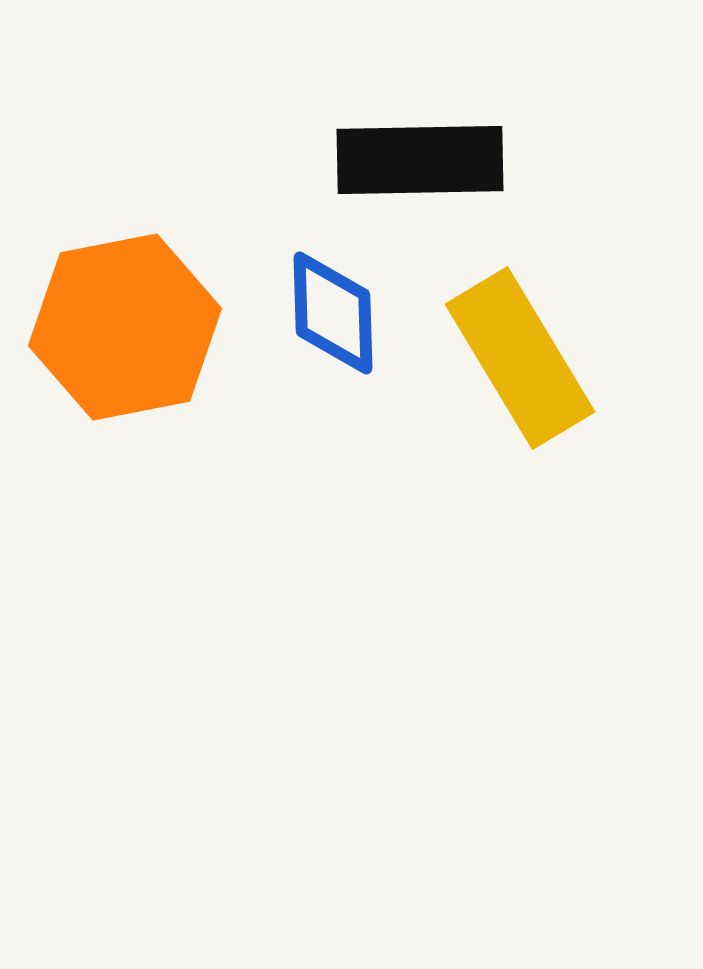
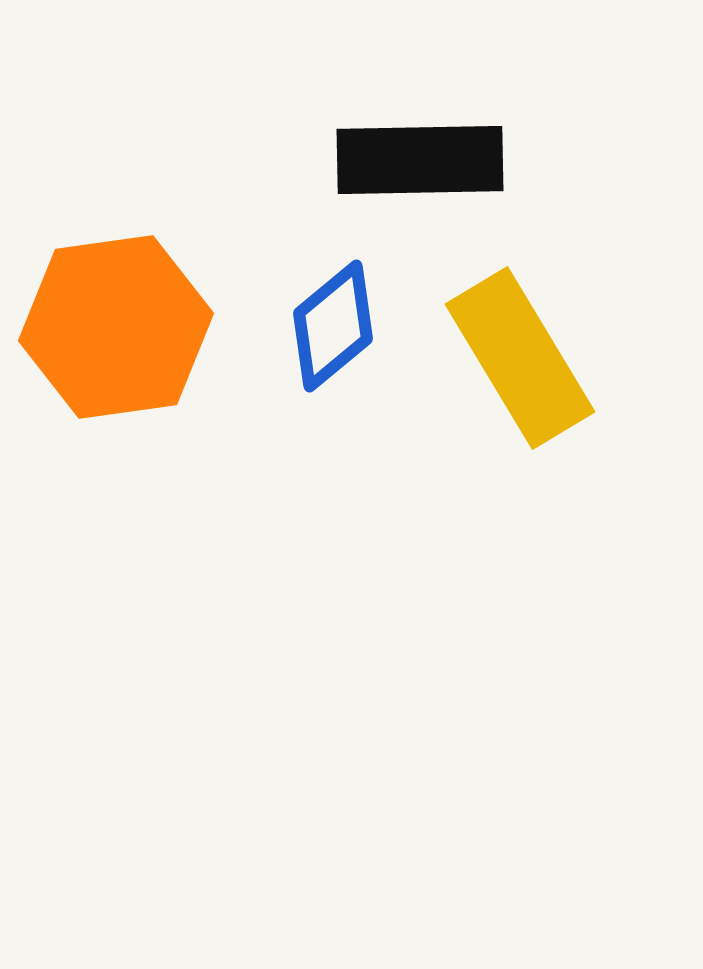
blue diamond: moved 13 px down; rotated 52 degrees clockwise
orange hexagon: moved 9 px left; rotated 3 degrees clockwise
